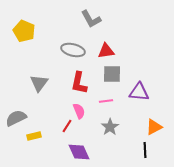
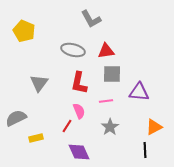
yellow rectangle: moved 2 px right, 2 px down
